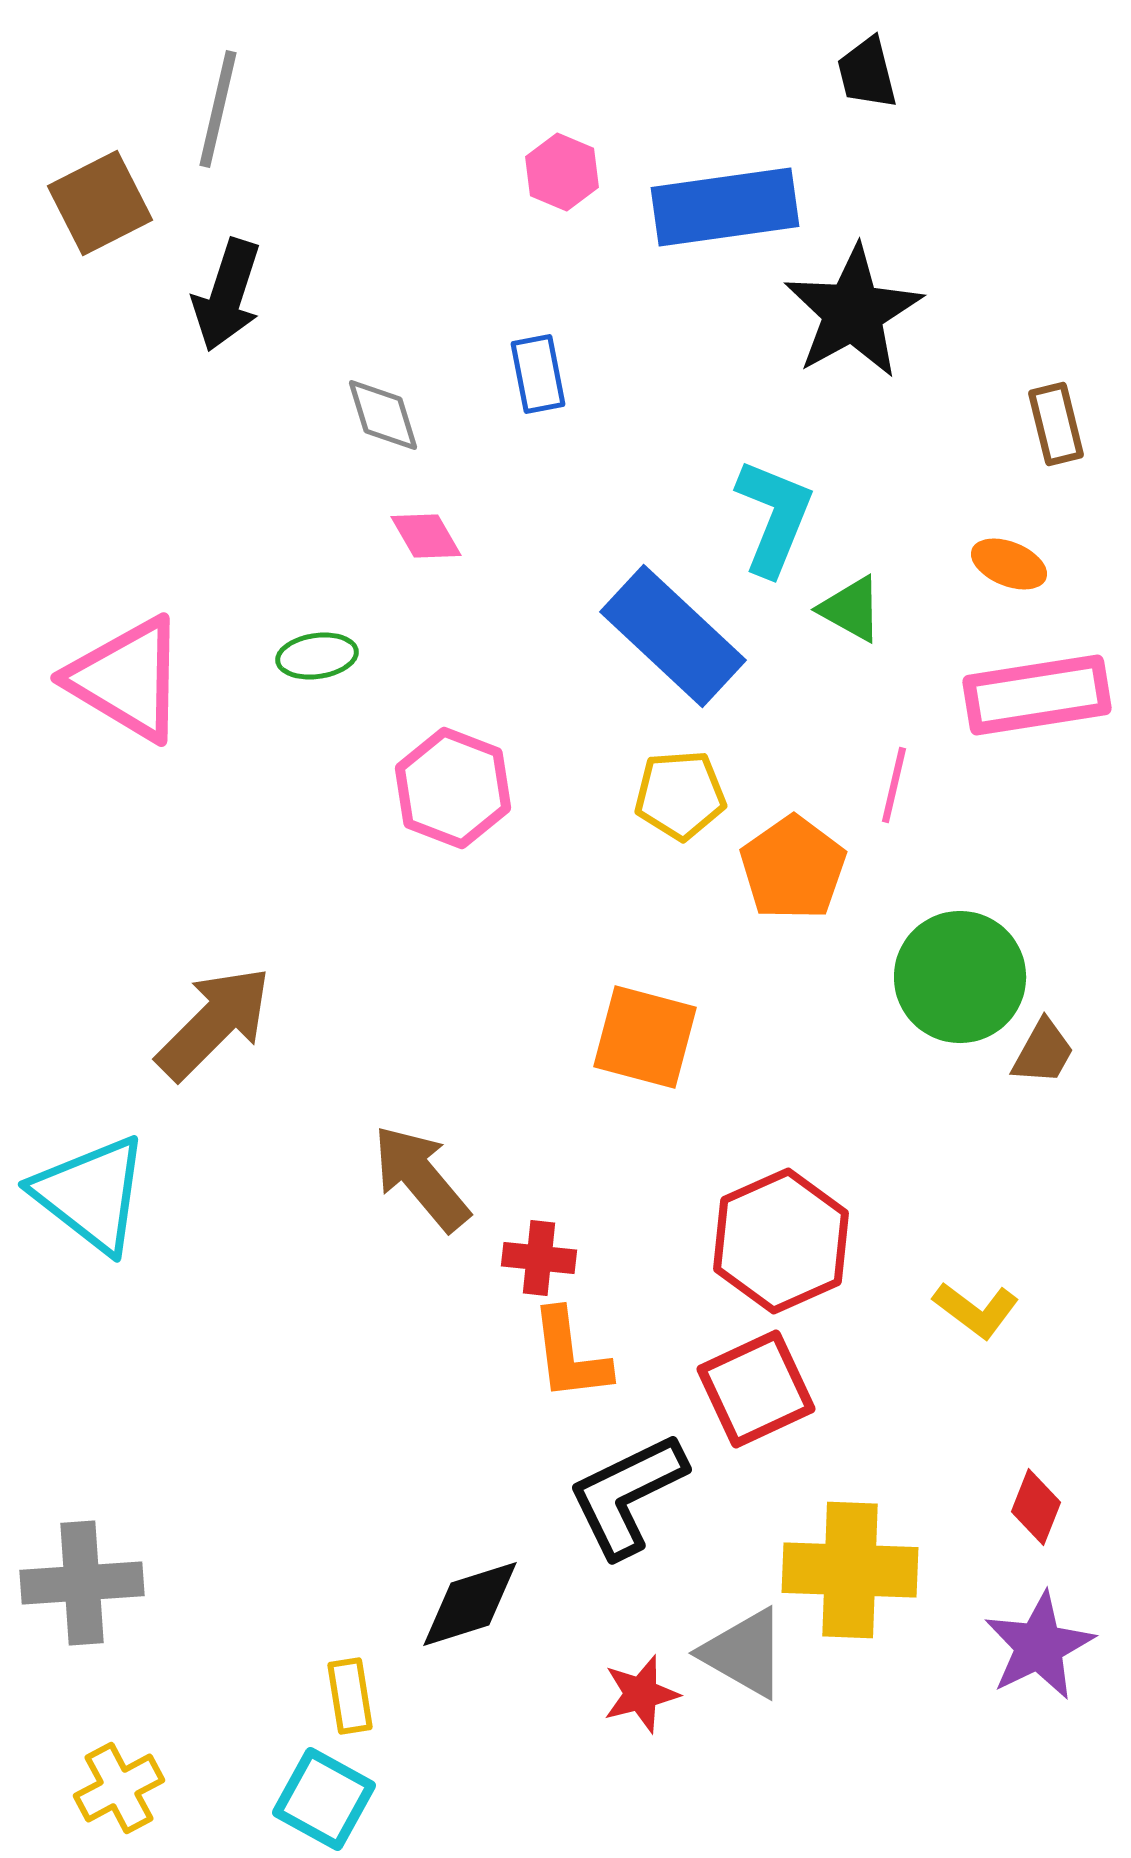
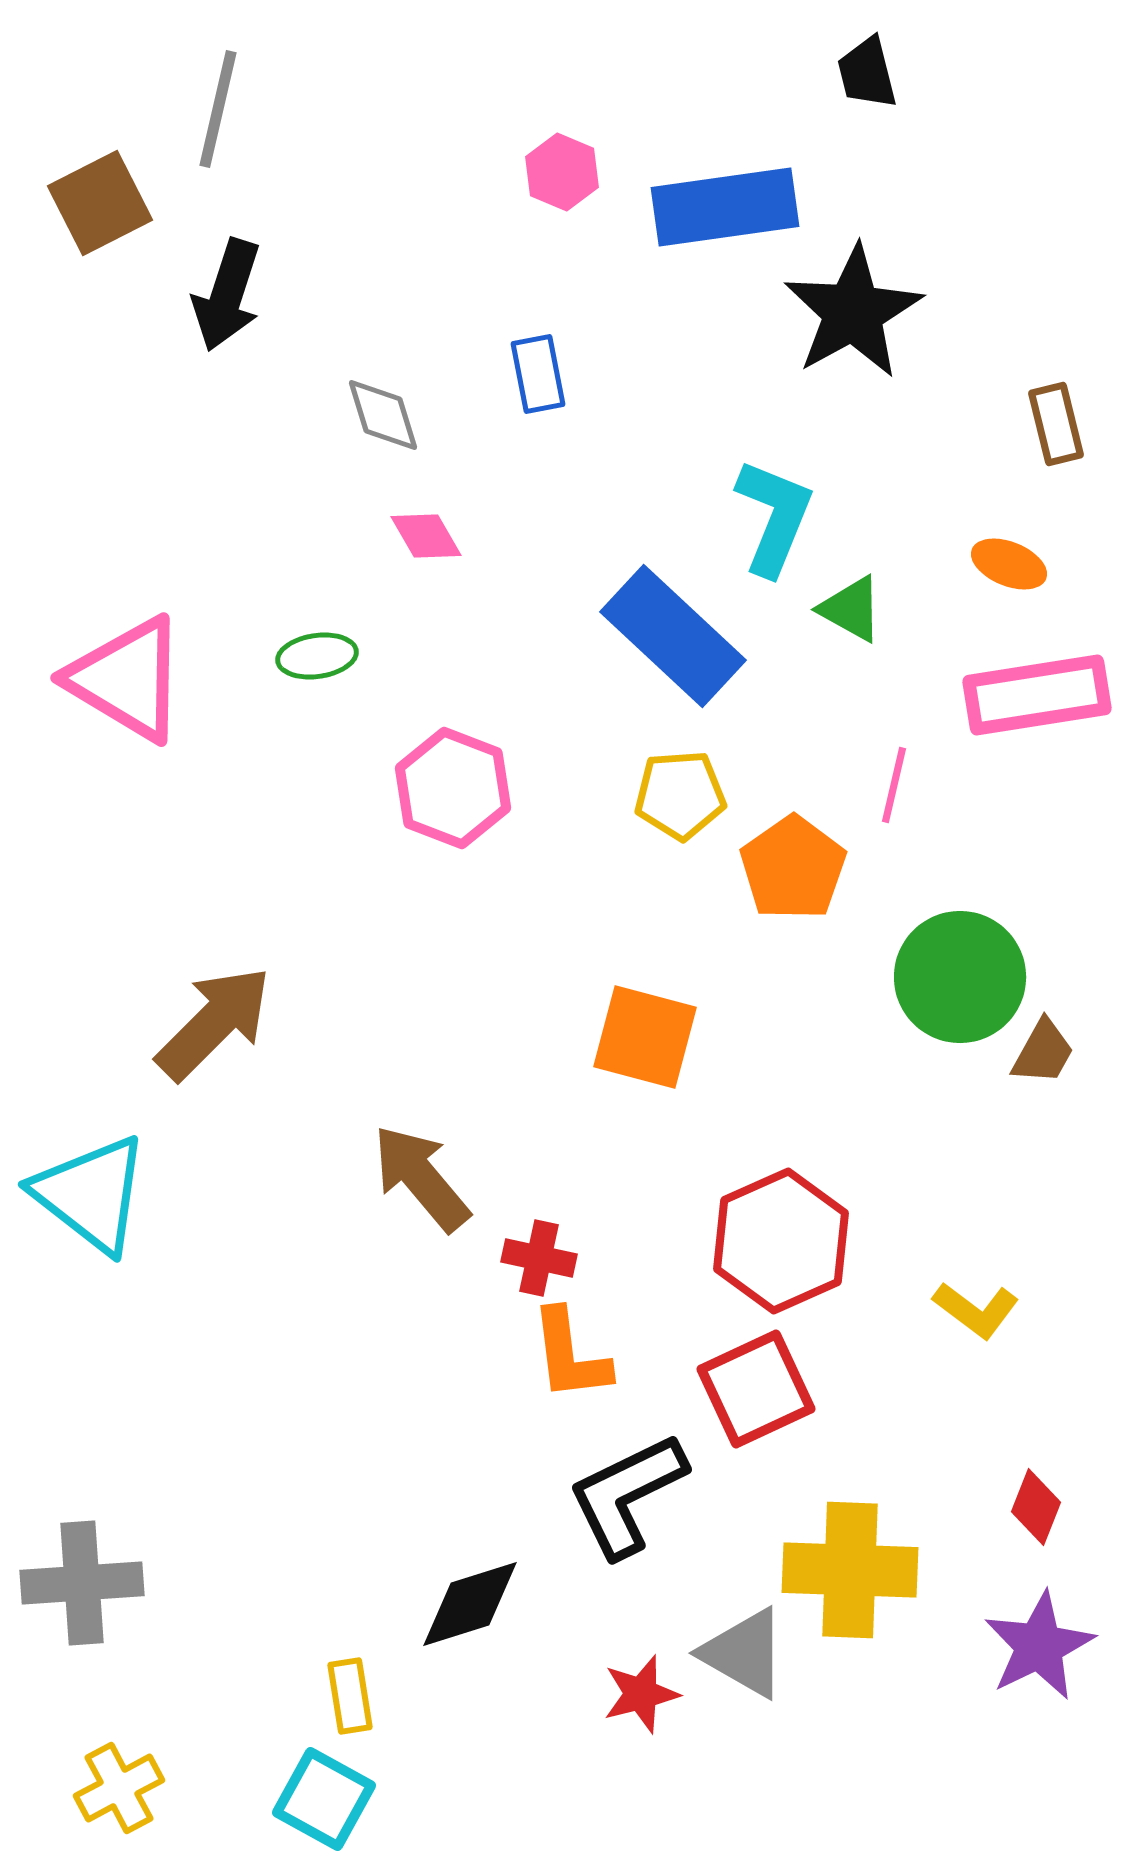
red cross at (539, 1258): rotated 6 degrees clockwise
